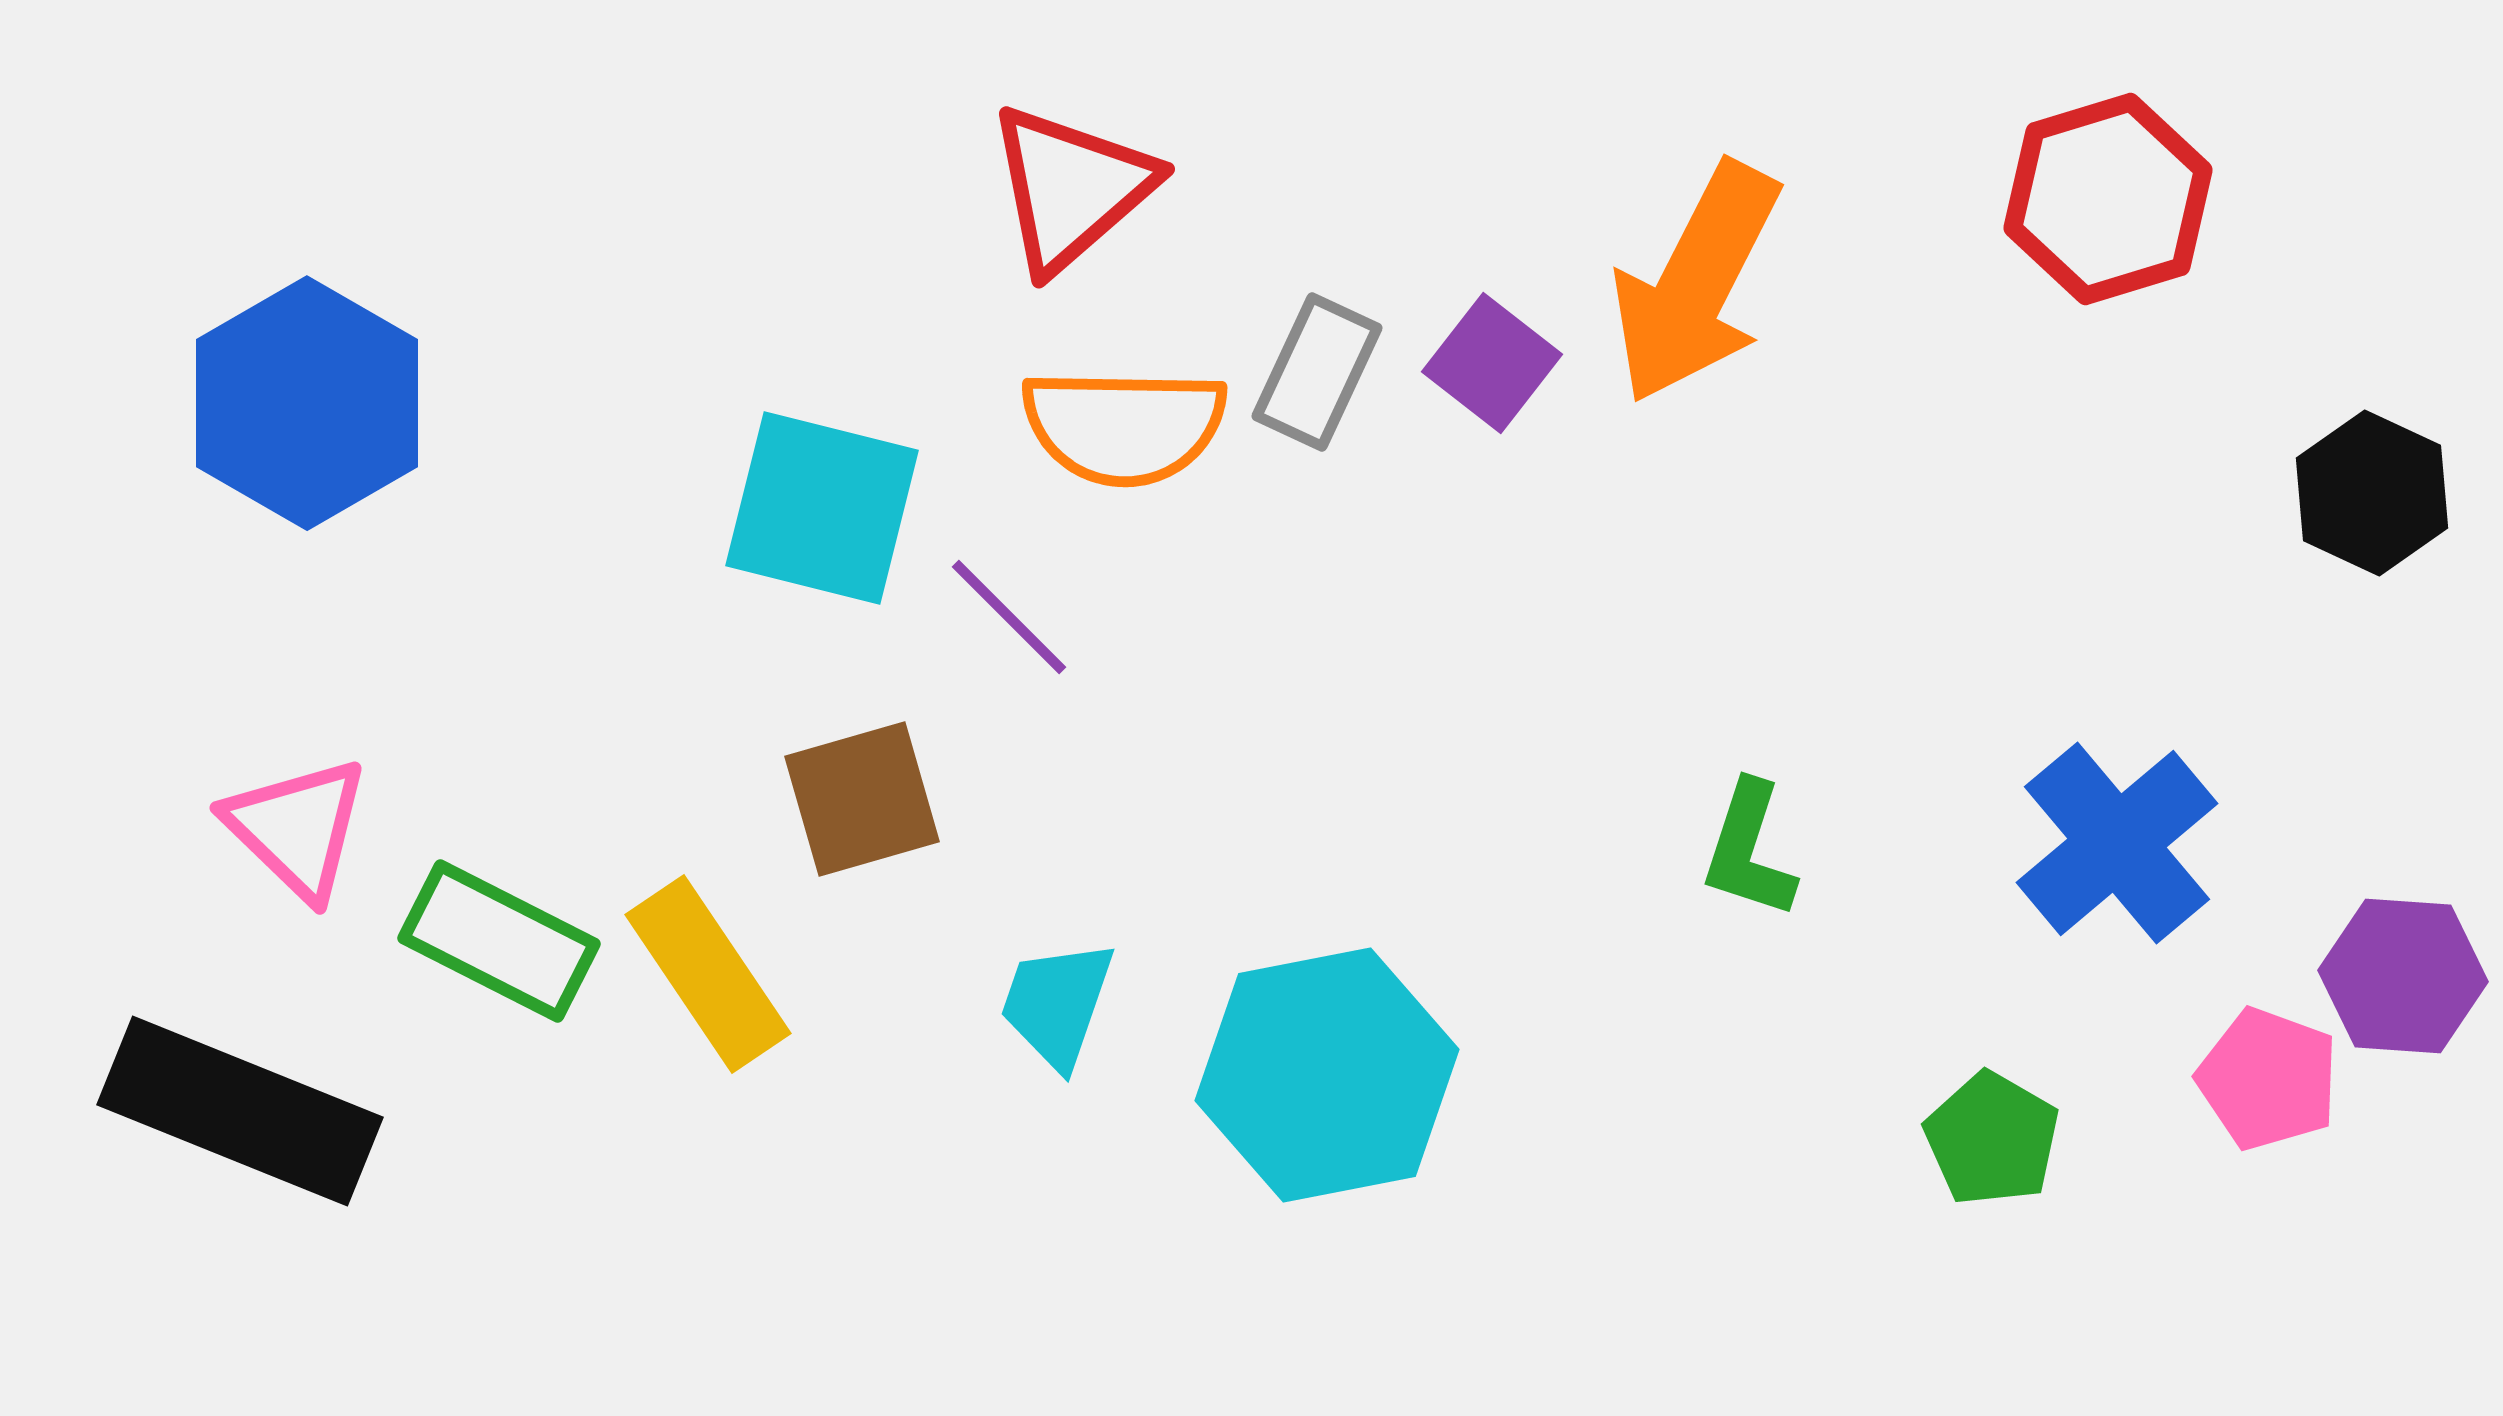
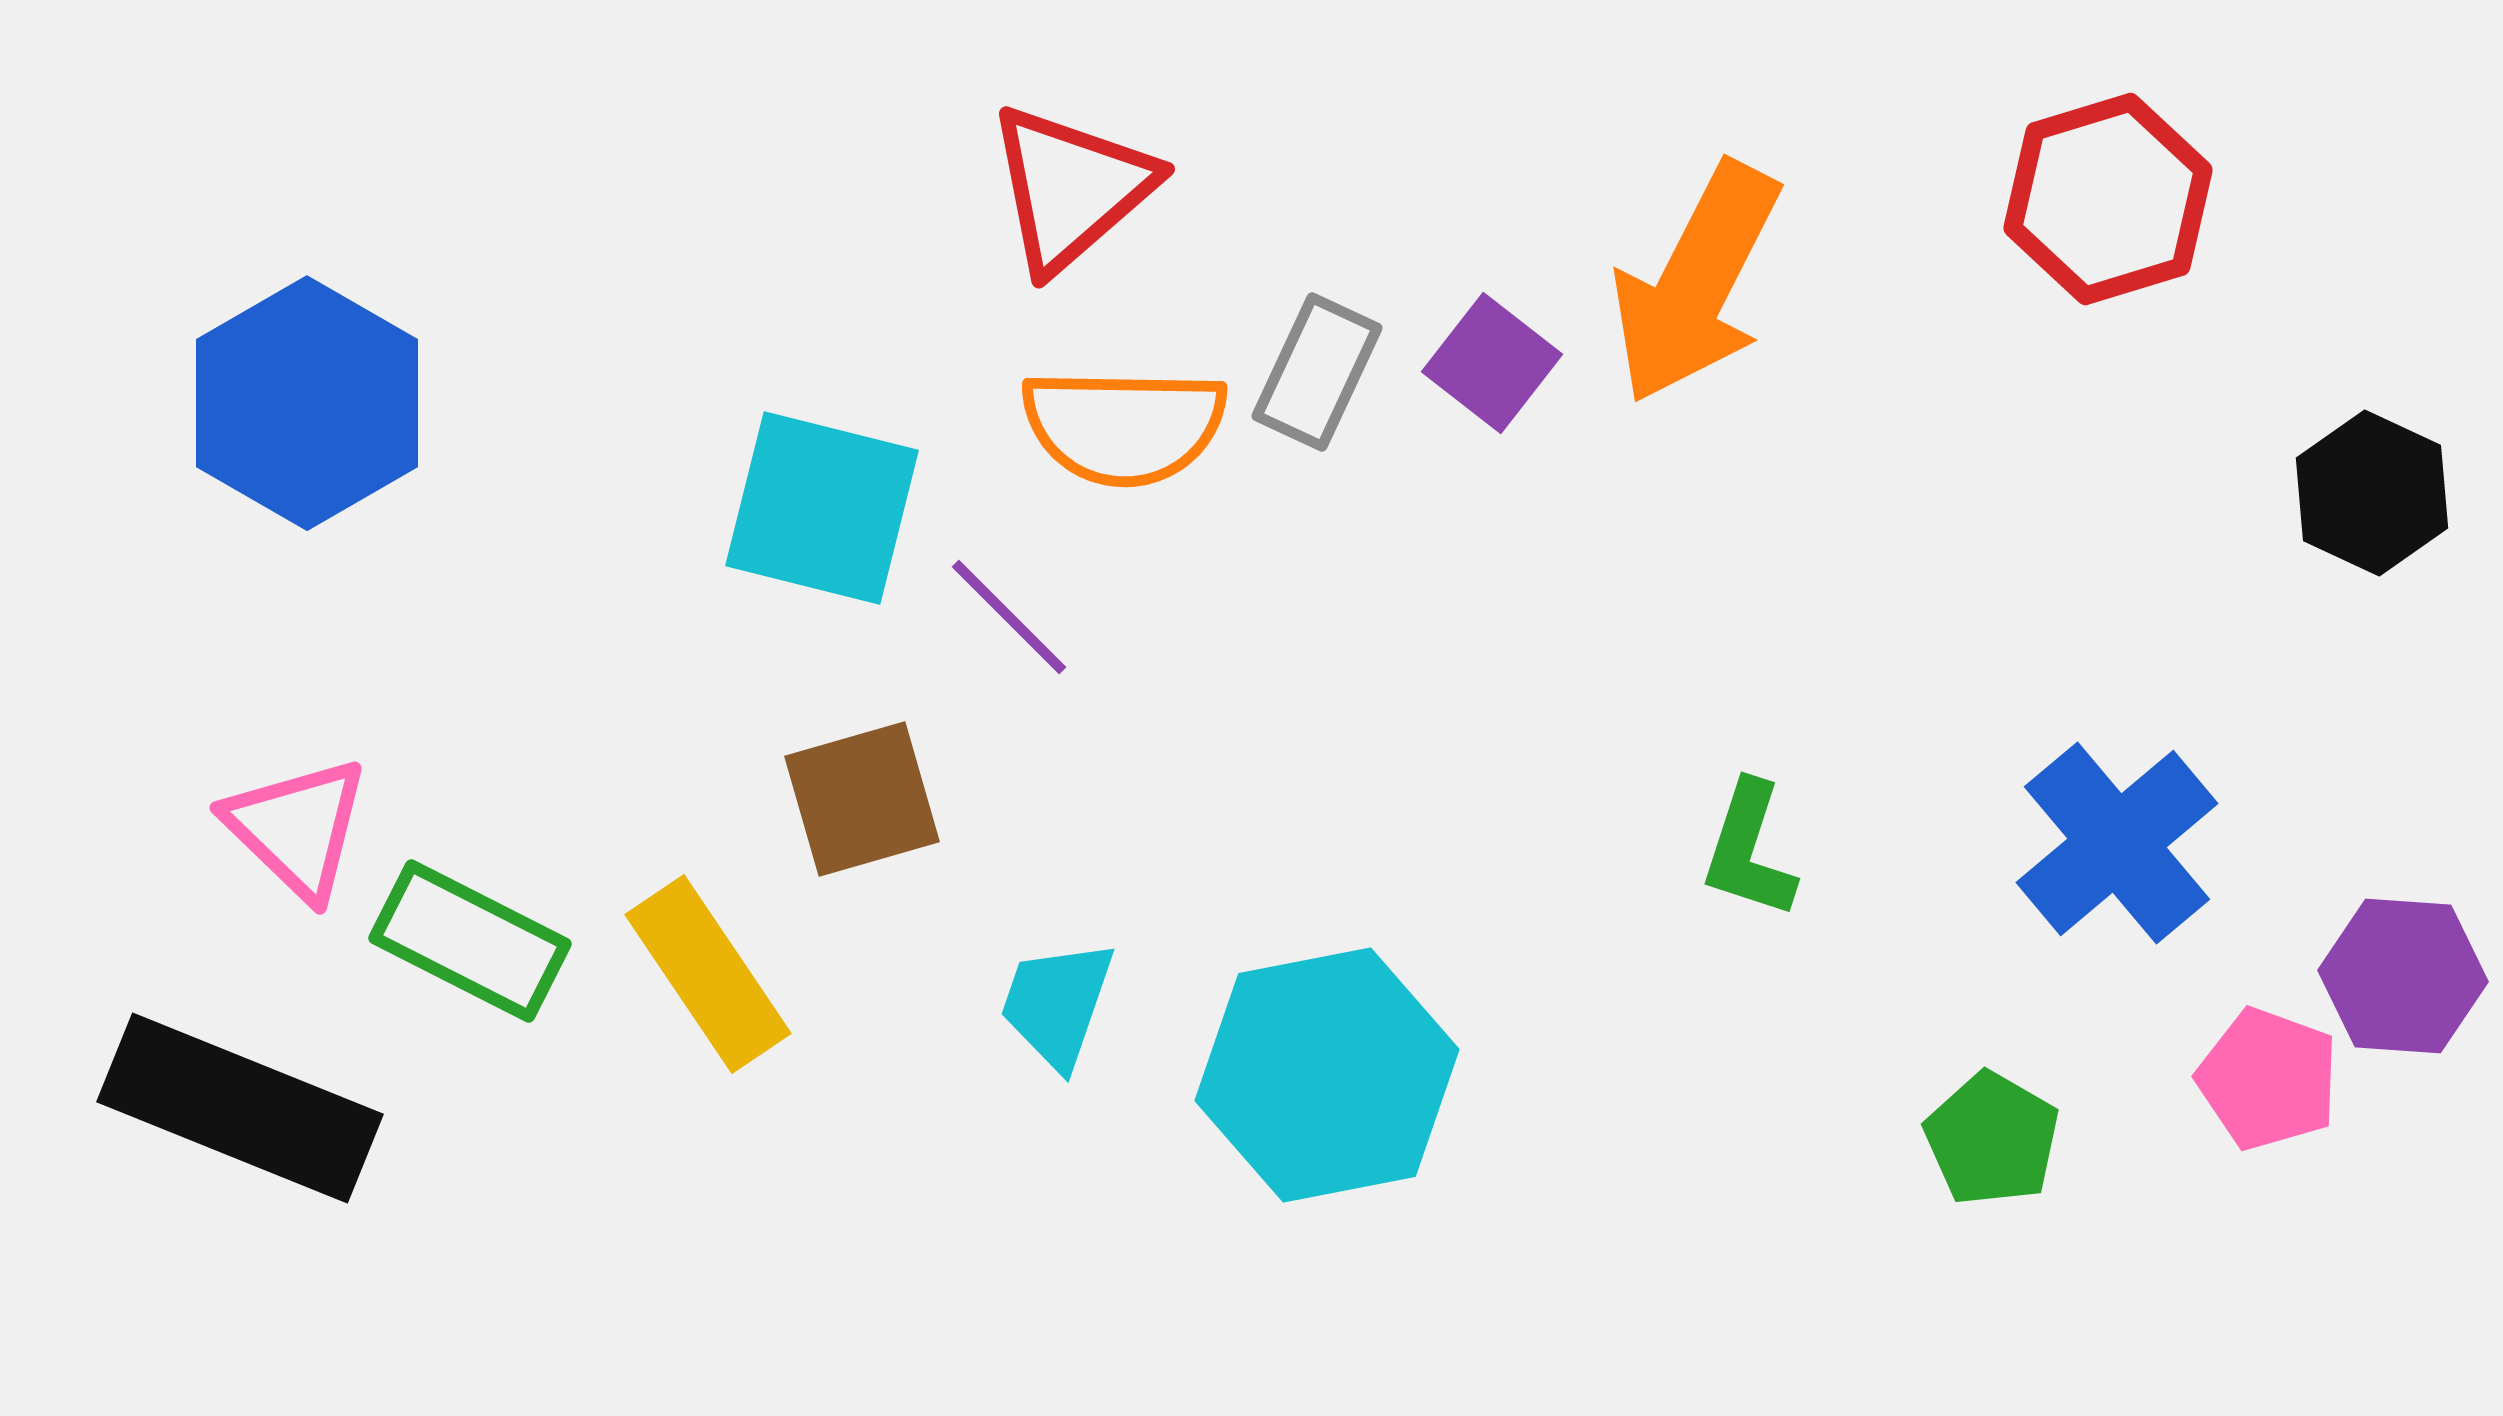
green rectangle: moved 29 px left
black rectangle: moved 3 px up
